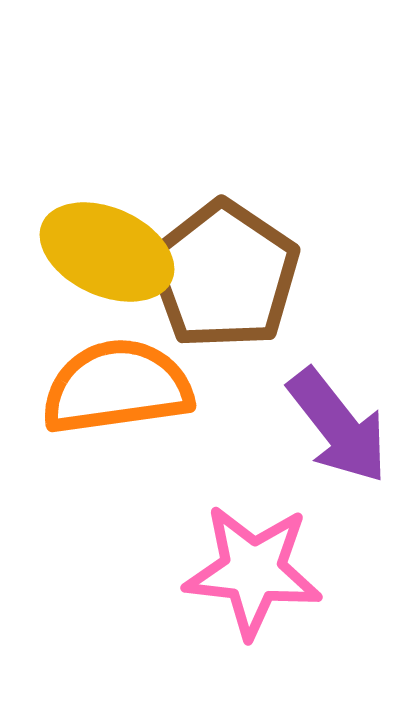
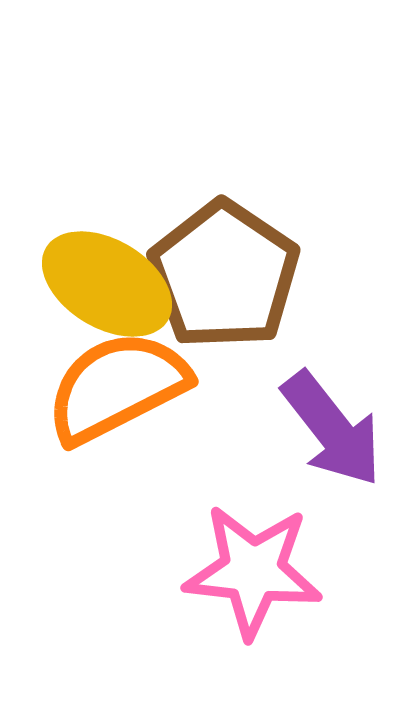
yellow ellipse: moved 32 px down; rotated 7 degrees clockwise
orange semicircle: rotated 19 degrees counterclockwise
purple arrow: moved 6 px left, 3 px down
